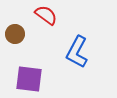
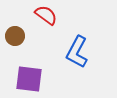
brown circle: moved 2 px down
